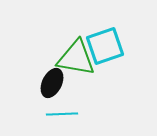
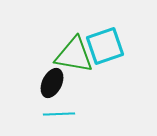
green triangle: moved 2 px left, 3 px up
cyan line: moved 3 px left
